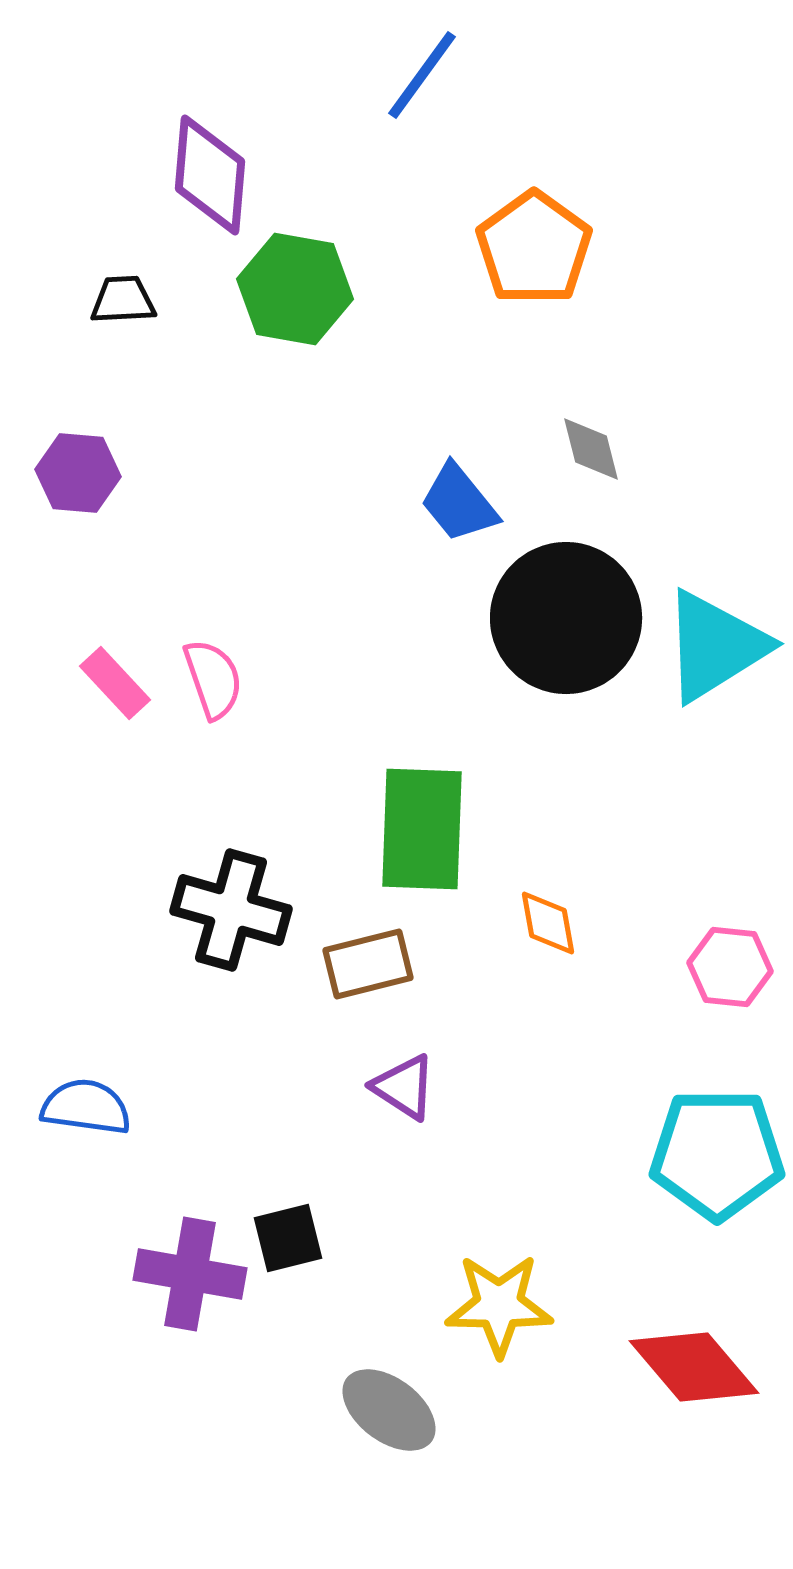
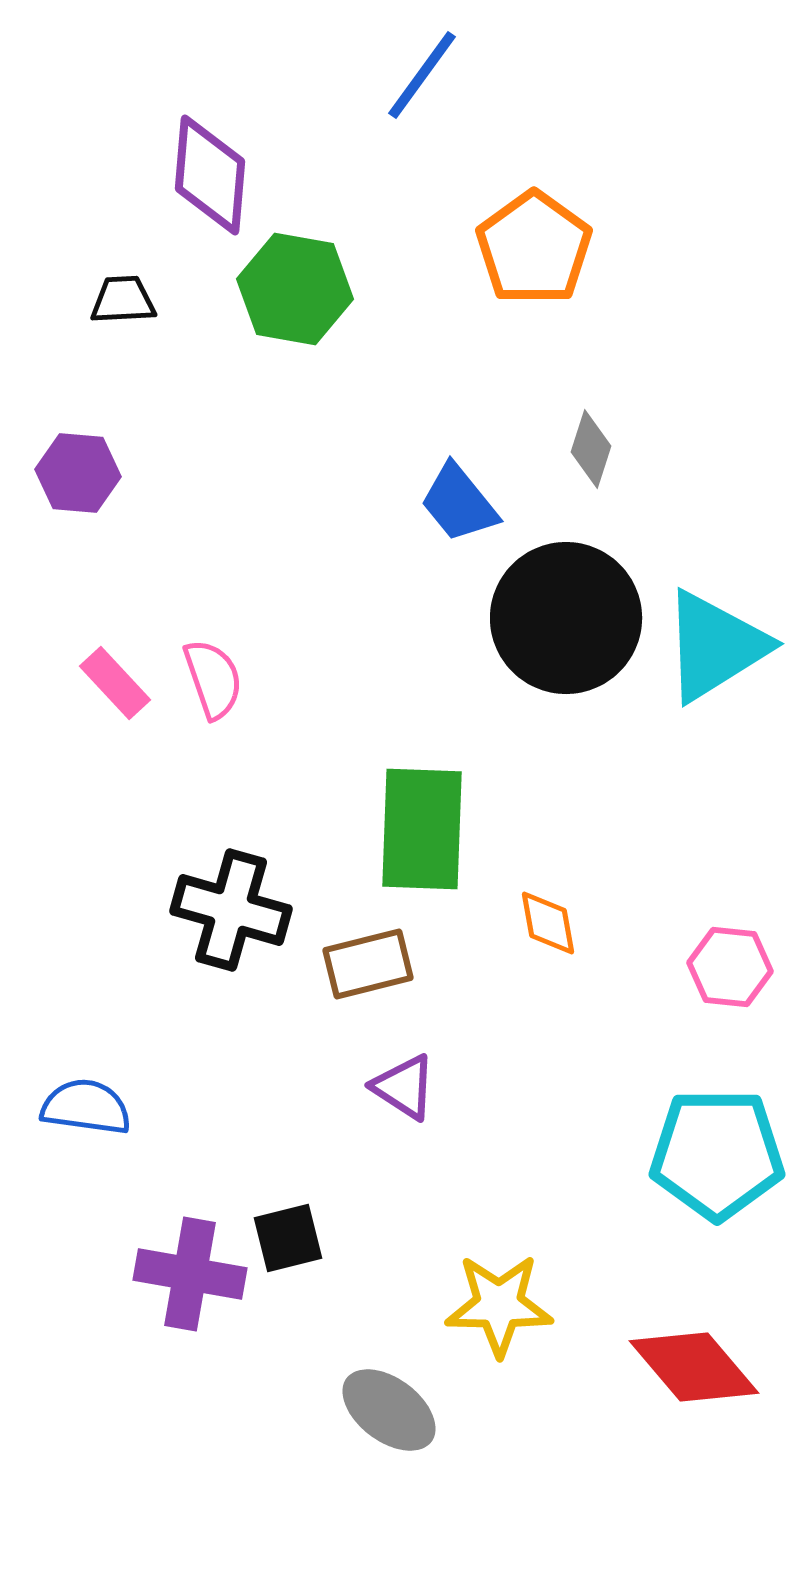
gray diamond: rotated 32 degrees clockwise
